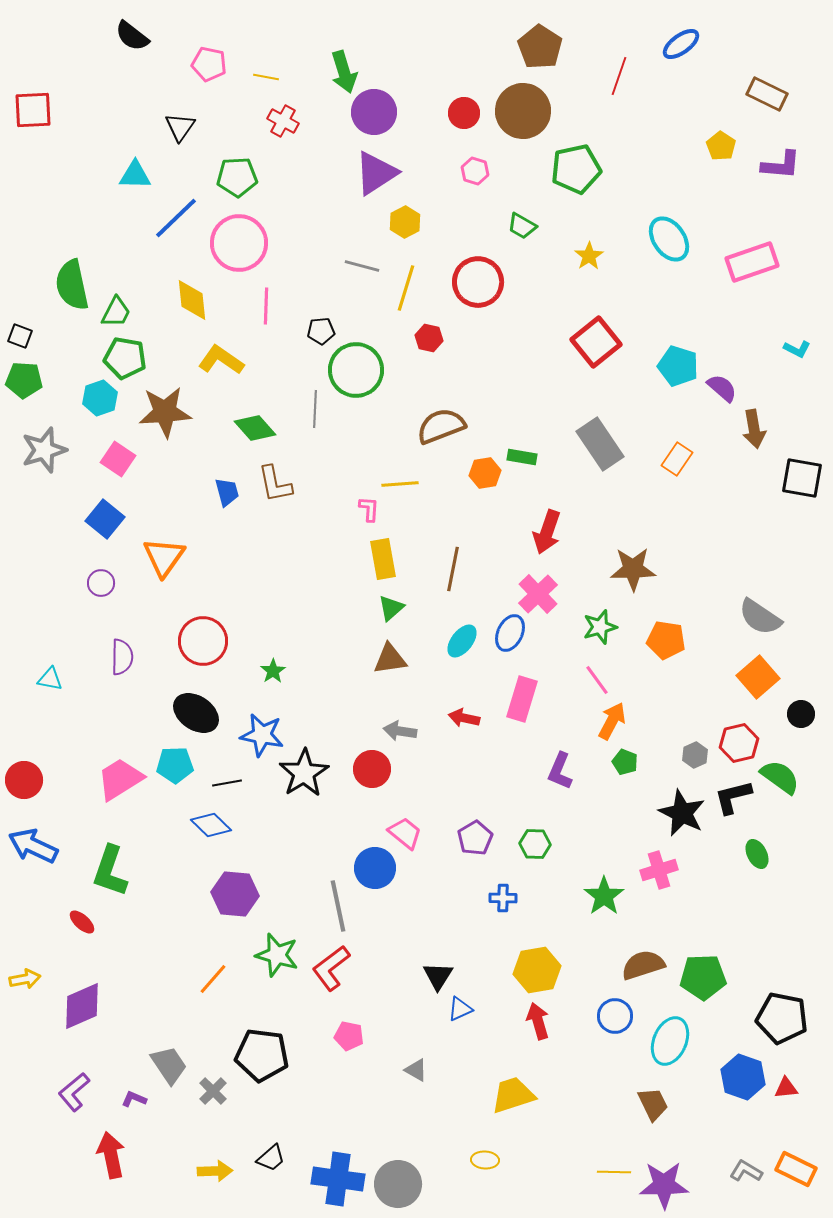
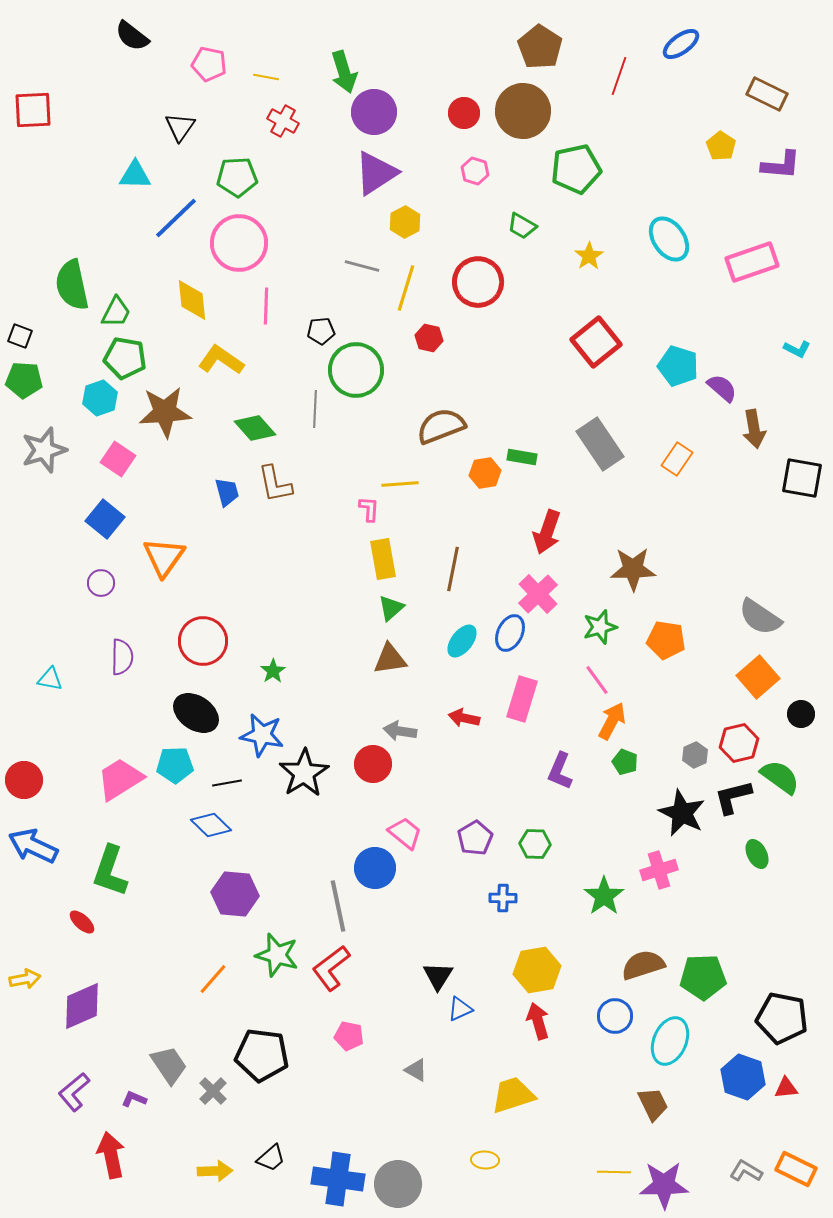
red circle at (372, 769): moved 1 px right, 5 px up
